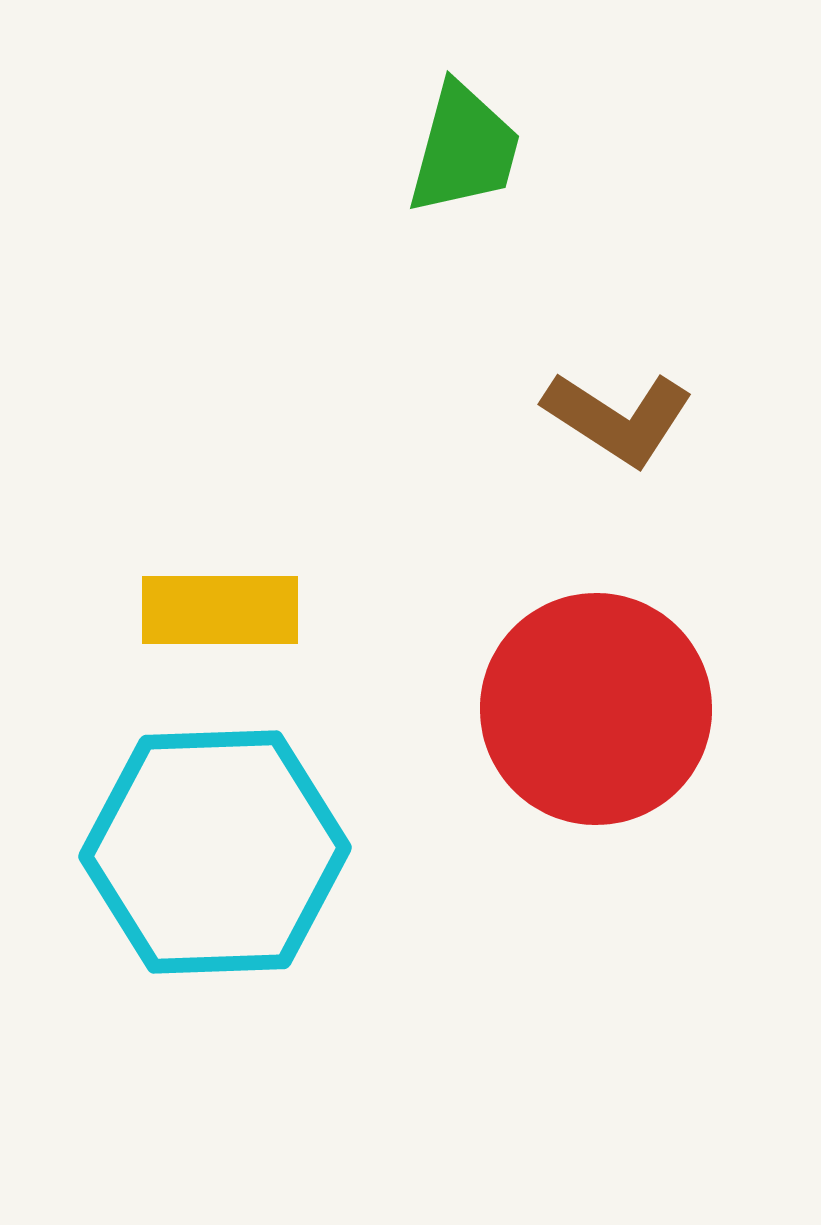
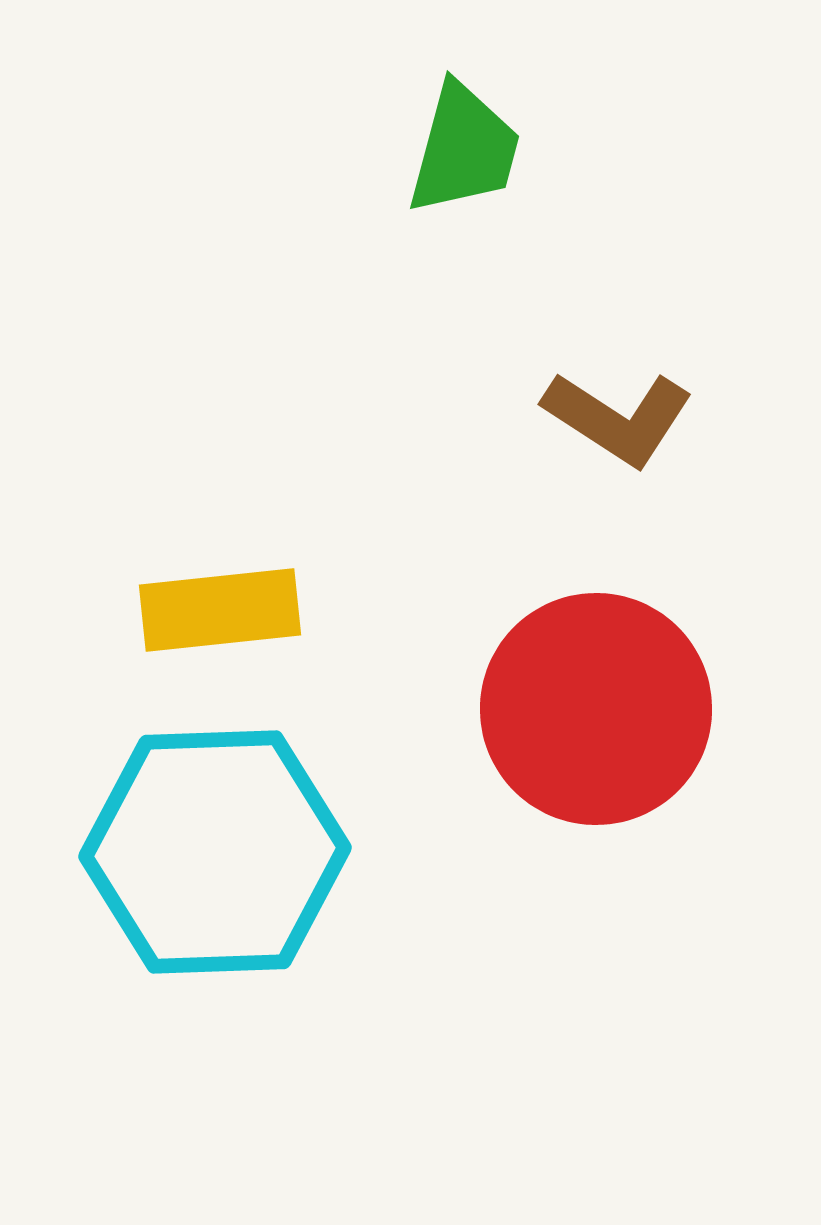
yellow rectangle: rotated 6 degrees counterclockwise
